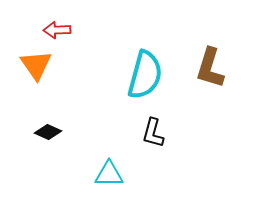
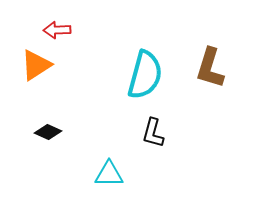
orange triangle: rotated 32 degrees clockwise
